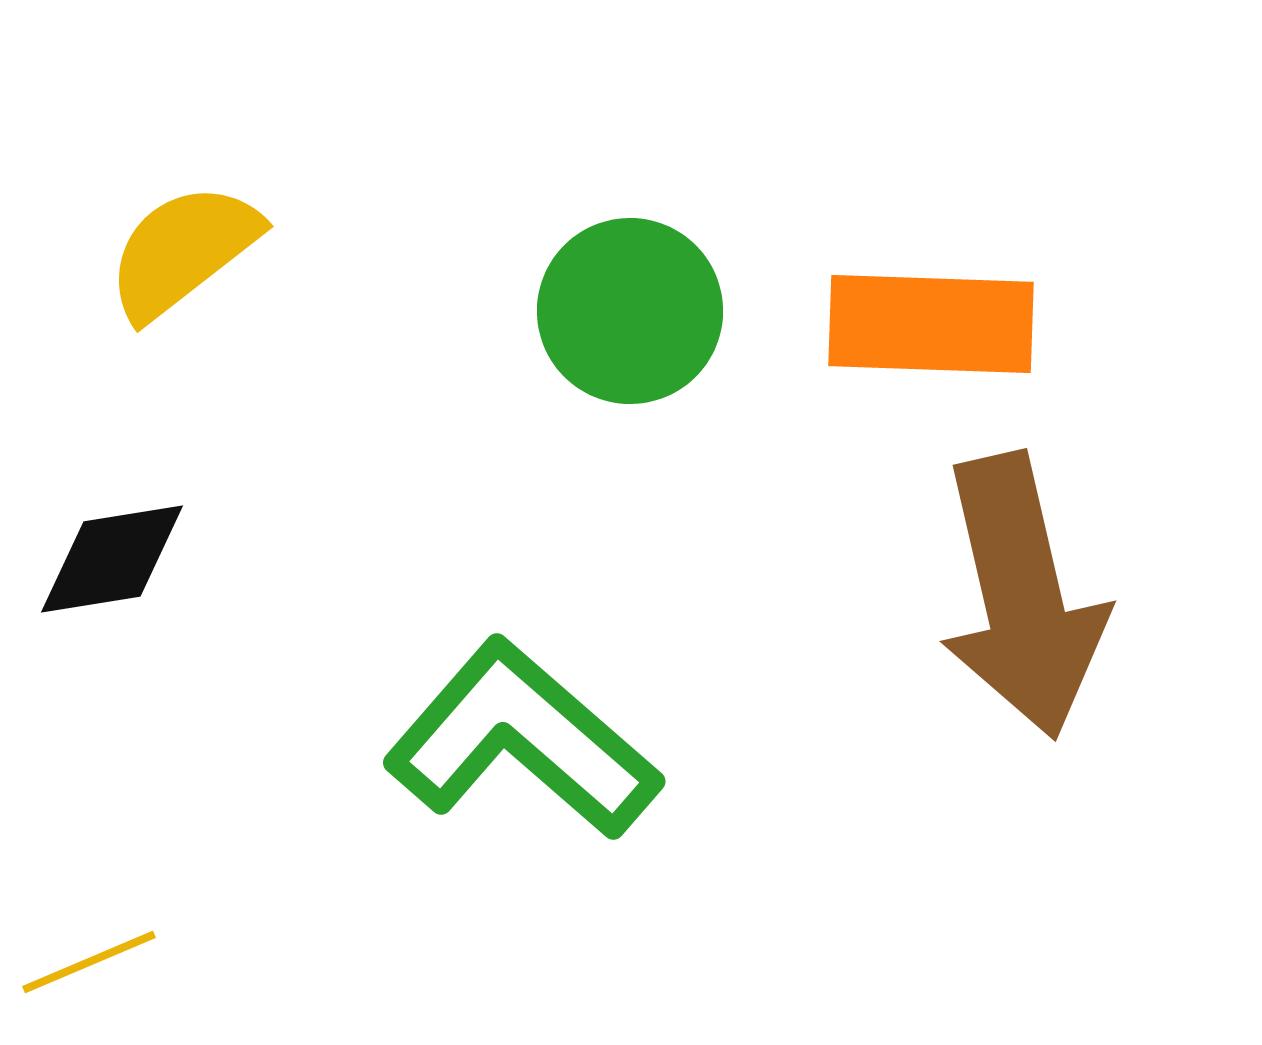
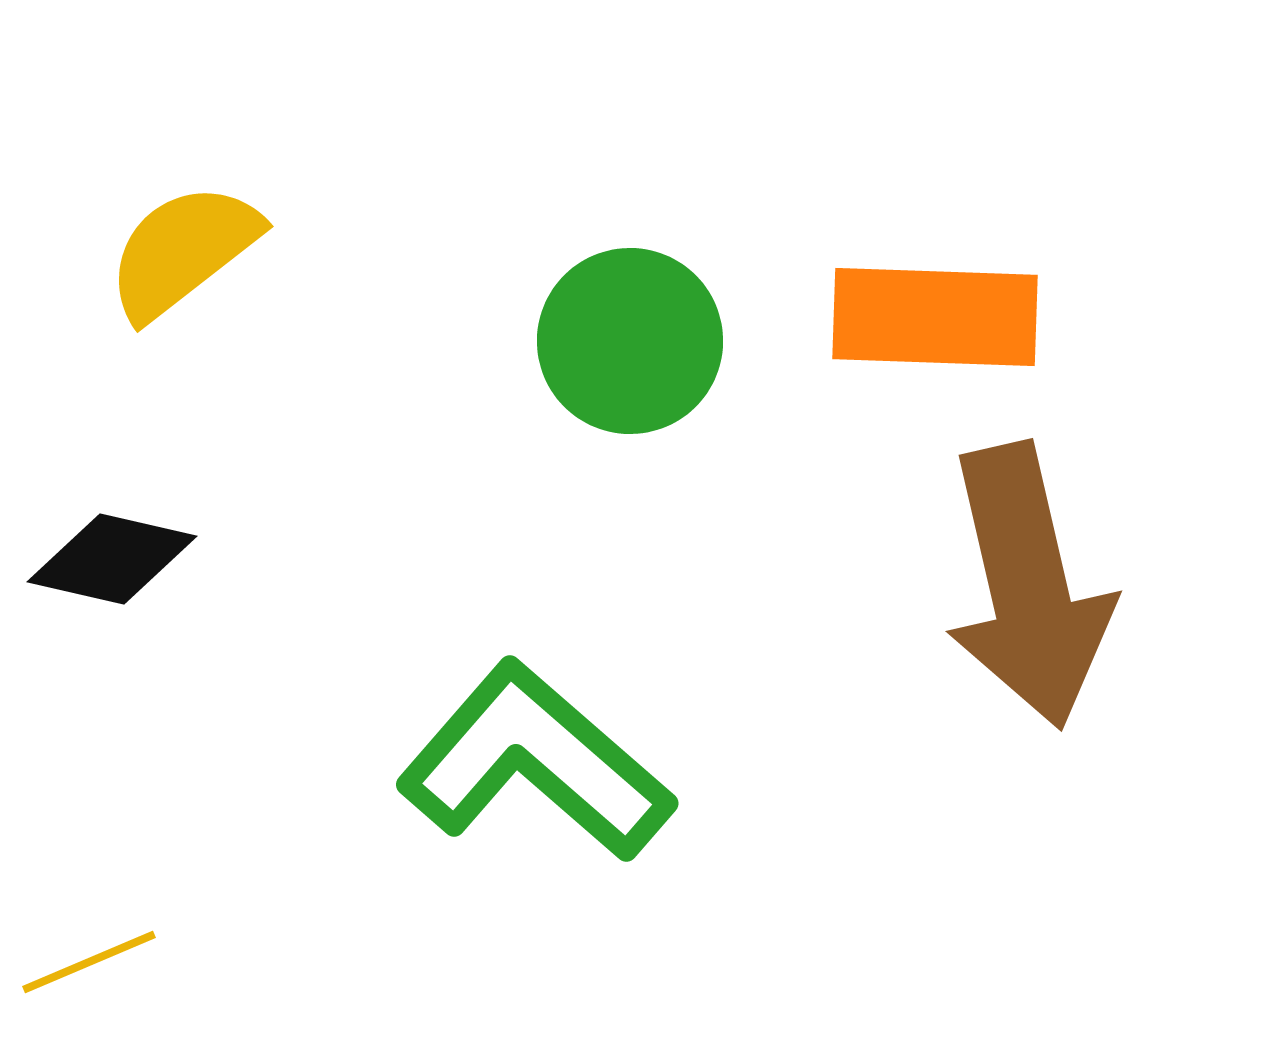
green circle: moved 30 px down
orange rectangle: moved 4 px right, 7 px up
black diamond: rotated 22 degrees clockwise
brown arrow: moved 6 px right, 10 px up
green L-shape: moved 13 px right, 22 px down
